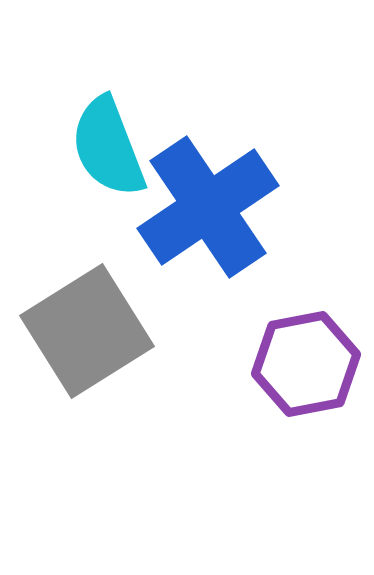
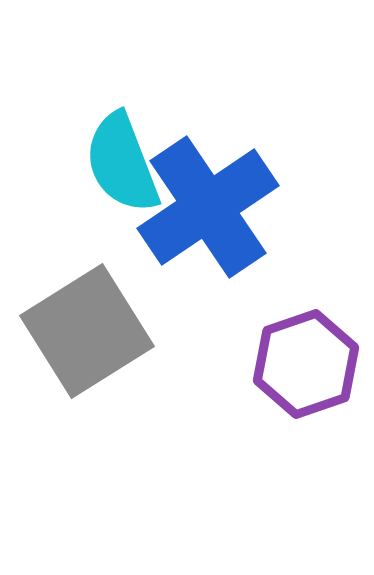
cyan semicircle: moved 14 px right, 16 px down
purple hexagon: rotated 8 degrees counterclockwise
